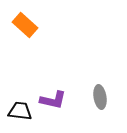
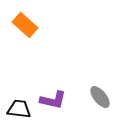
gray ellipse: rotated 30 degrees counterclockwise
black trapezoid: moved 1 px left, 2 px up
